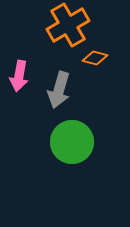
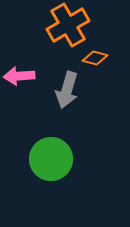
pink arrow: rotated 76 degrees clockwise
gray arrow: moved 8 px right
green circle: moved 21 px left, 17 px down
